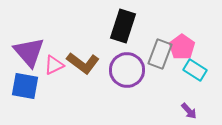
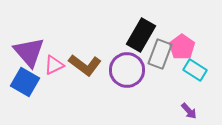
black rectangle: moved 18 px right, 9 px down; rotated 12 degrees clockwise
brown L-shape: moved 2 px right, 2 px down
blue square: moved 4 px up; rotated 20 degrees clockwise
